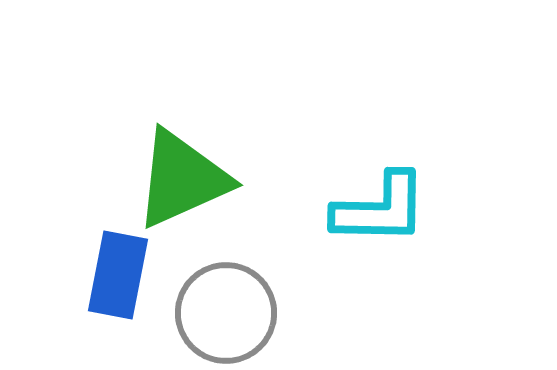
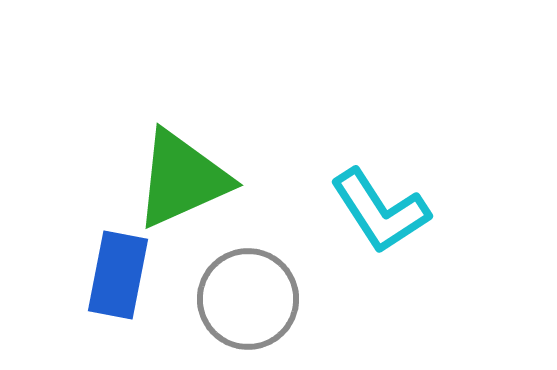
cyan L-shape: moved 2 px down; rotated 56 degrees clockwise
gray circle: moved 22 px right, 14 px up
